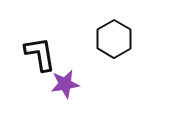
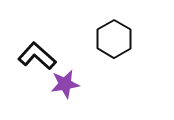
black L-shape: moved 3 px left, 2 px down; rotated 39 degrees counterclockwise
